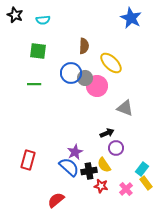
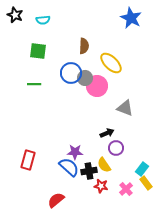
purple star: rotated 28 degrees clockwise
